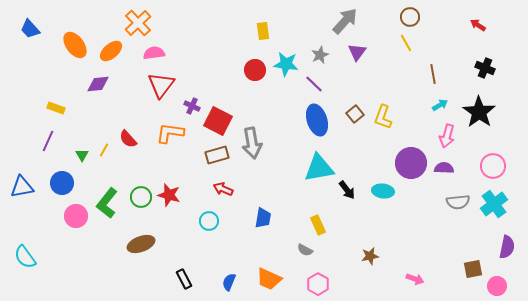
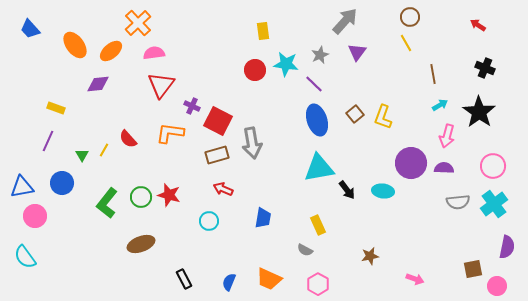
pink circle at (76, 216): moved 41 px left
